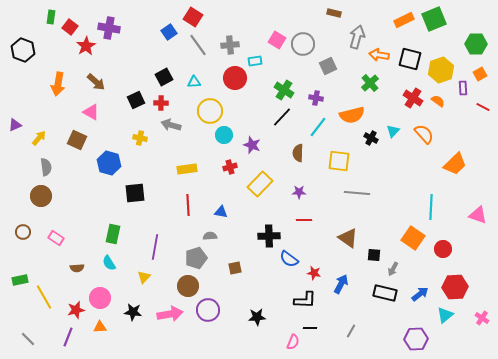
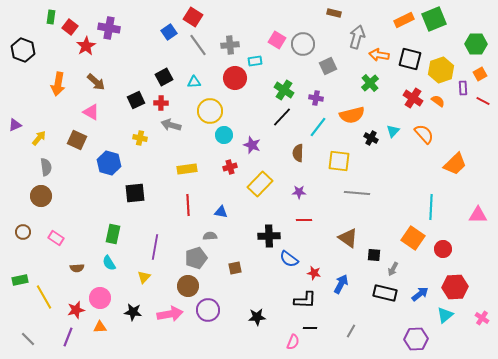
red line at (483, 107): moved 6 px up
pink triangle at (478, 215): rotated 18 degrees counterclockwise
